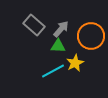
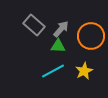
yellow star: moved 9 px right, 8 px down
